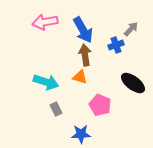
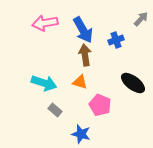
pink arrow: moved 1 px down
gray arrow: moved 10 px right, 10 px up
blue cross: moved 5 px up
orange triangle: moved 5 px down
cyan arrow: moved 2 px left, 1 px down
gray rectangle: moved 1 px left, 1 px down; rotated 24 degrees counterclockwise
blue star: rotated 18 degrees clockwise
